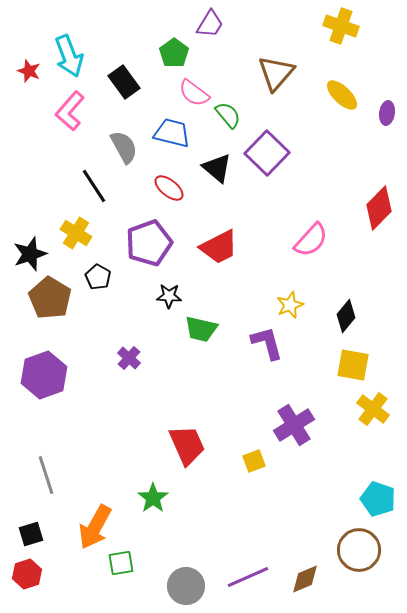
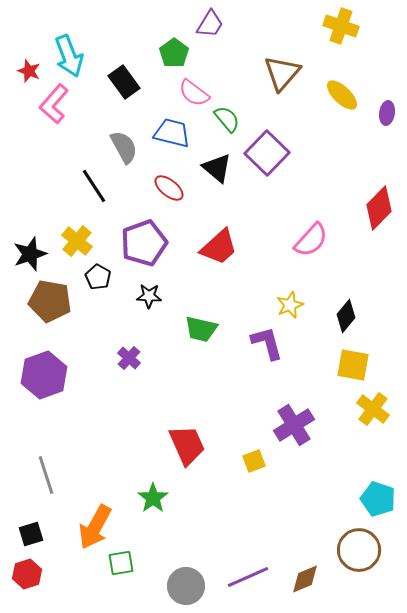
brown triangle at (276, 73): moved 6 px right
pink L-shape at (70, 111): moved 16 px left, 7 px up
green semicircle at (228, 115): moved 1 px left, 4 px down
yellow cross at (76, 233): moved 1 px right, 8 px down; rotated 8 degrees clockwise
purple pentagon at (149, 243): moved 5 px left
red trapezoid at (219, 247): rotated 15 degrees counterclockwise
black star at (169, 296): moved 20 px left
brown pentagon at (50, 298): moved 3 px down; rotated 21 degrees counterclockwise
